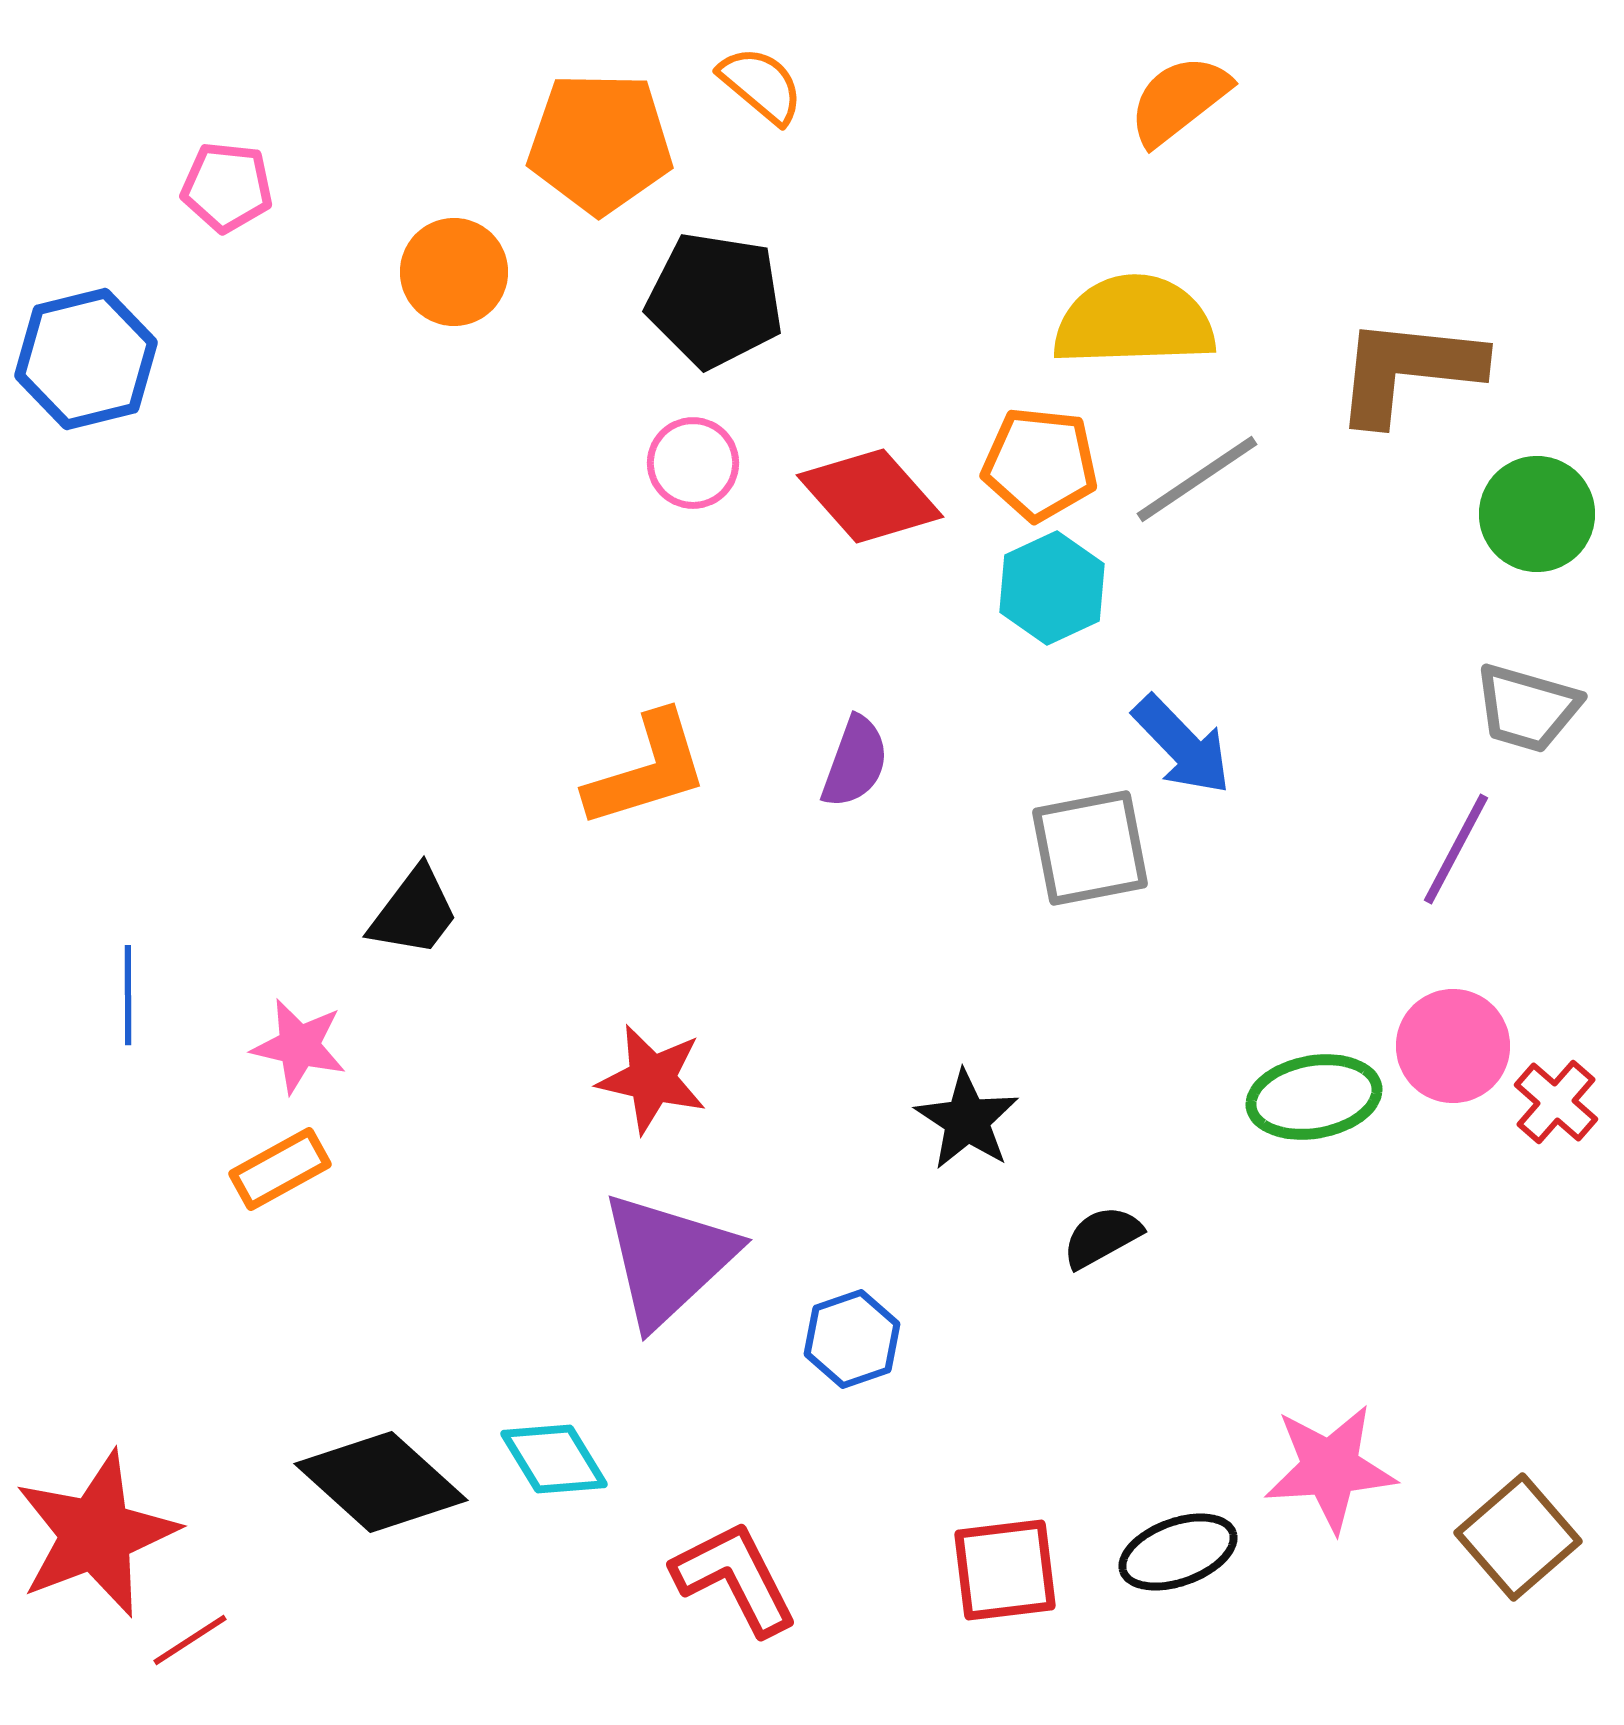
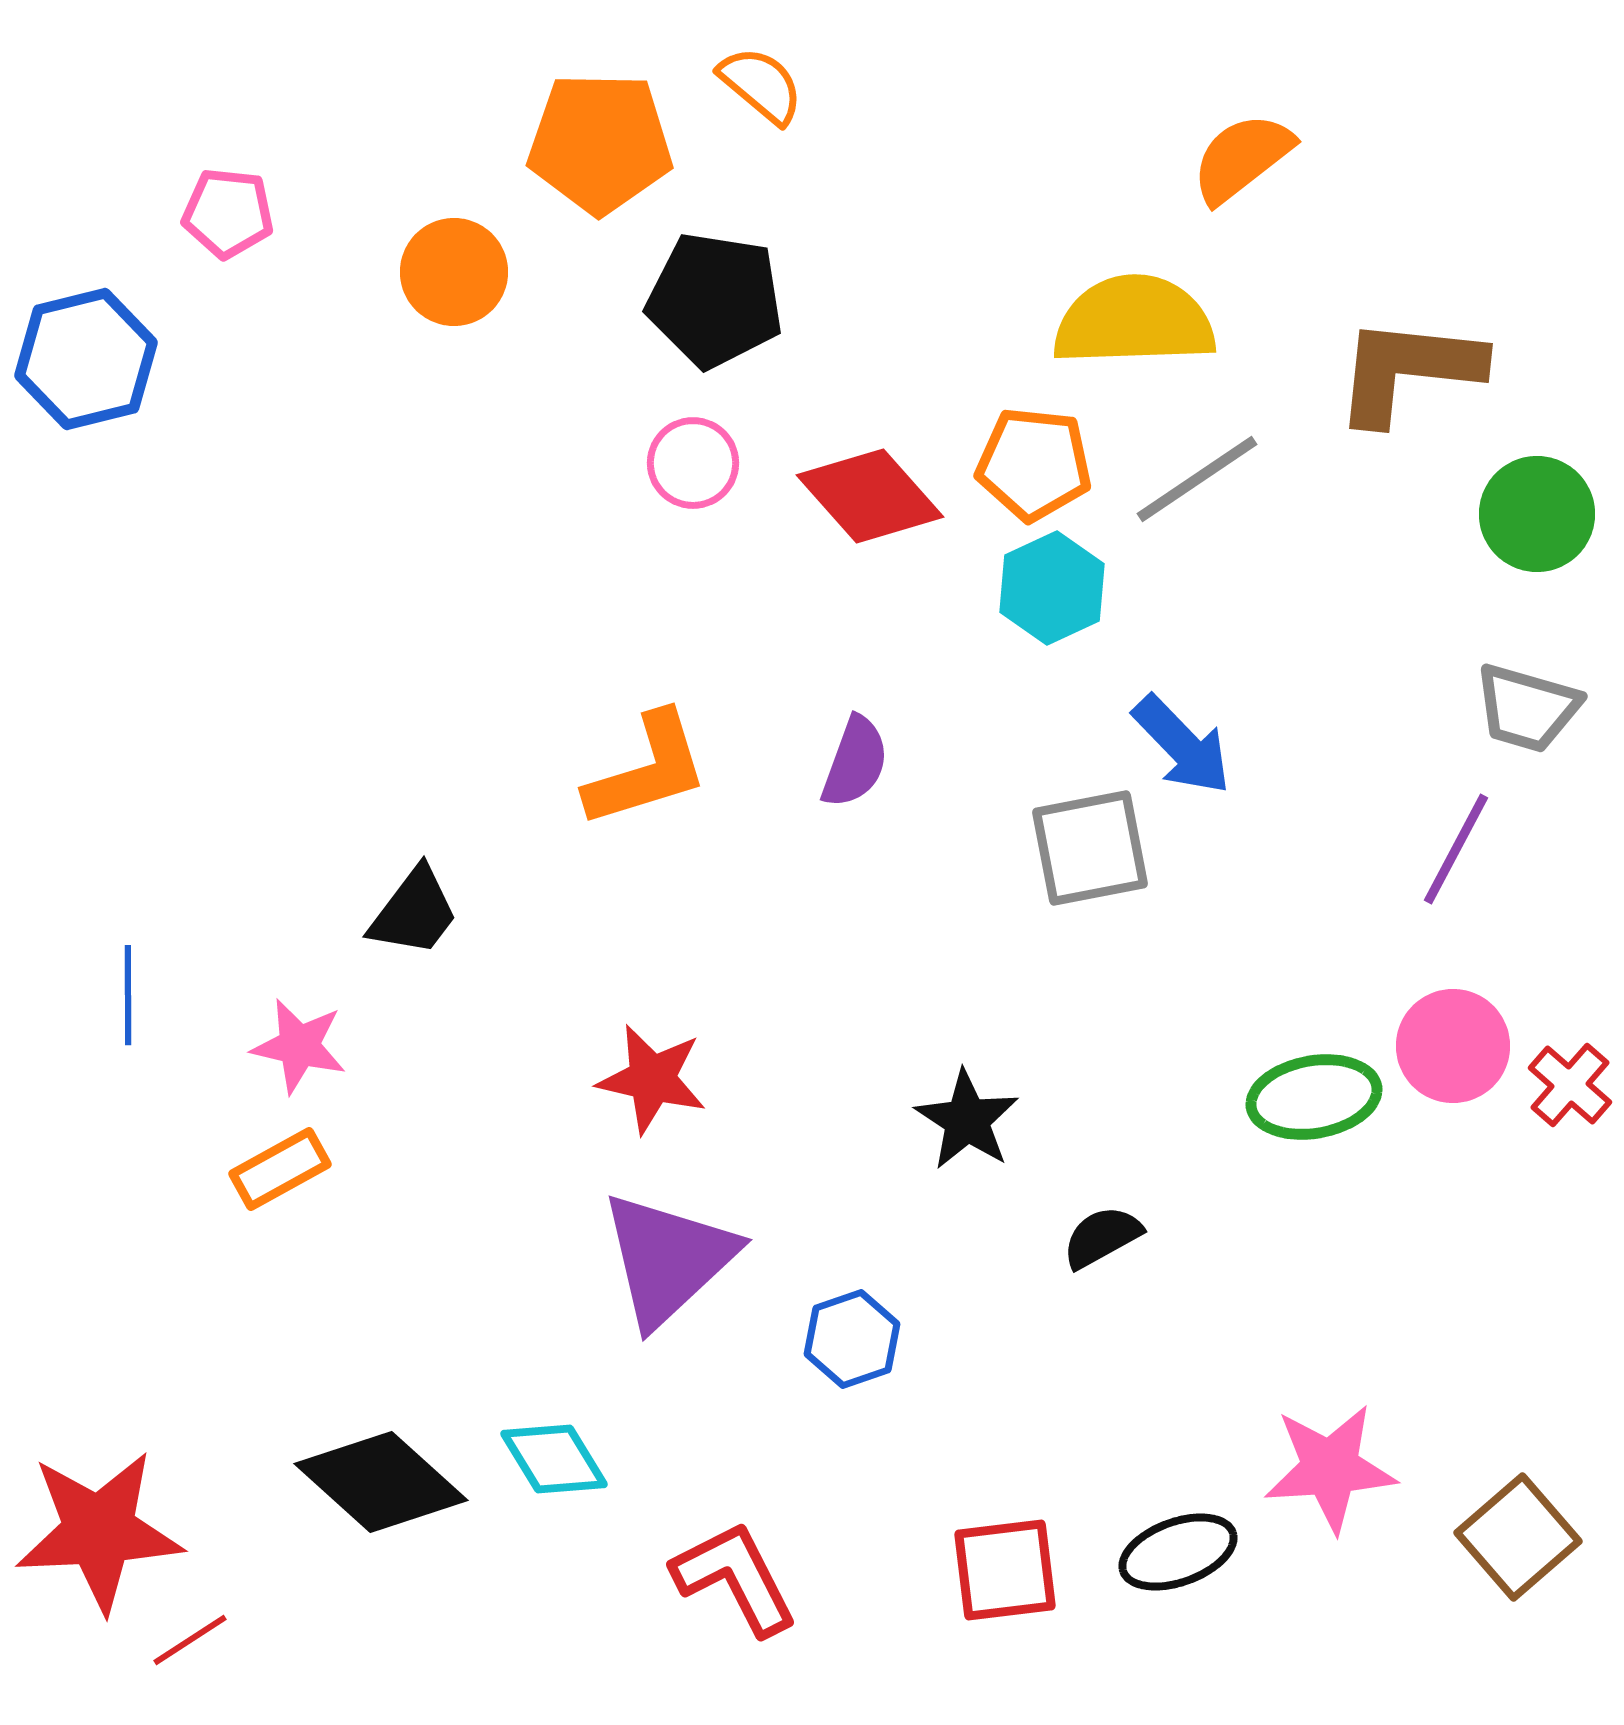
orange semicircle at (1179, 100): moved 63 px right, 58 px down
pink pentagon at (227, 187): moved 1 px right, 26 px down
orange pentagon at (1040, 464): moved 6 px left
red cross at (1556, 1102): moved 14 px right, 17 px up
red star at (96, 1534): moved 3 px right, 3 px up; rotated 18 degrees clockwise
